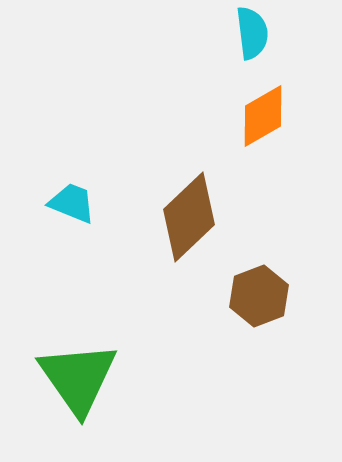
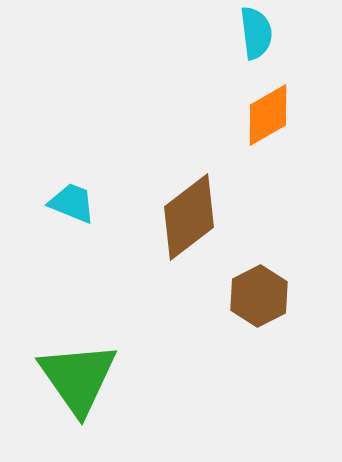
cyan semicircle: moved 4 px right
orange diamond: moved 5 px right, 1 px up
brown diamond: rotated 6 degrees clockwise
brown hexagon: rotated 6 degrees counterclockwise
